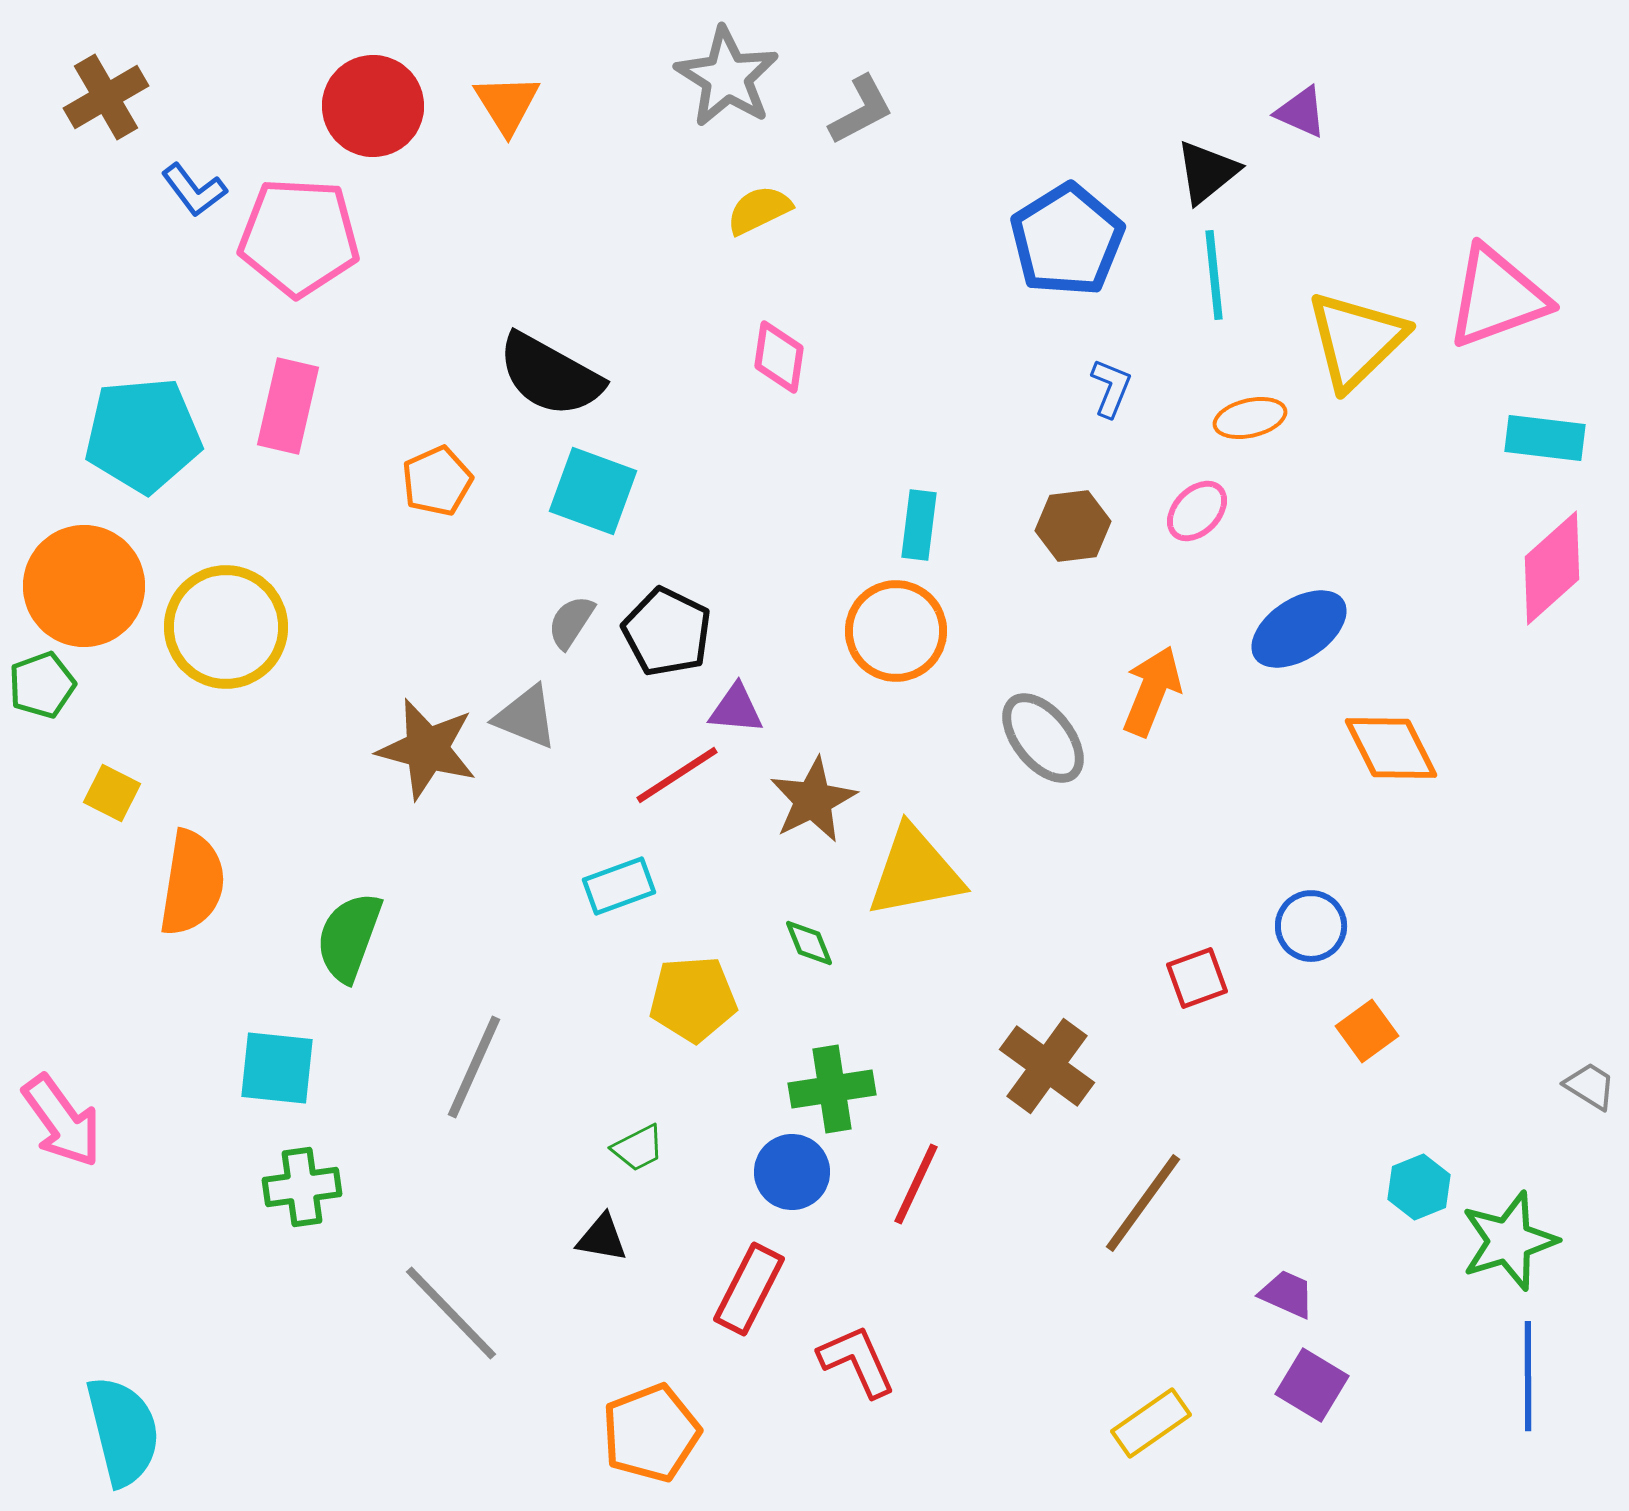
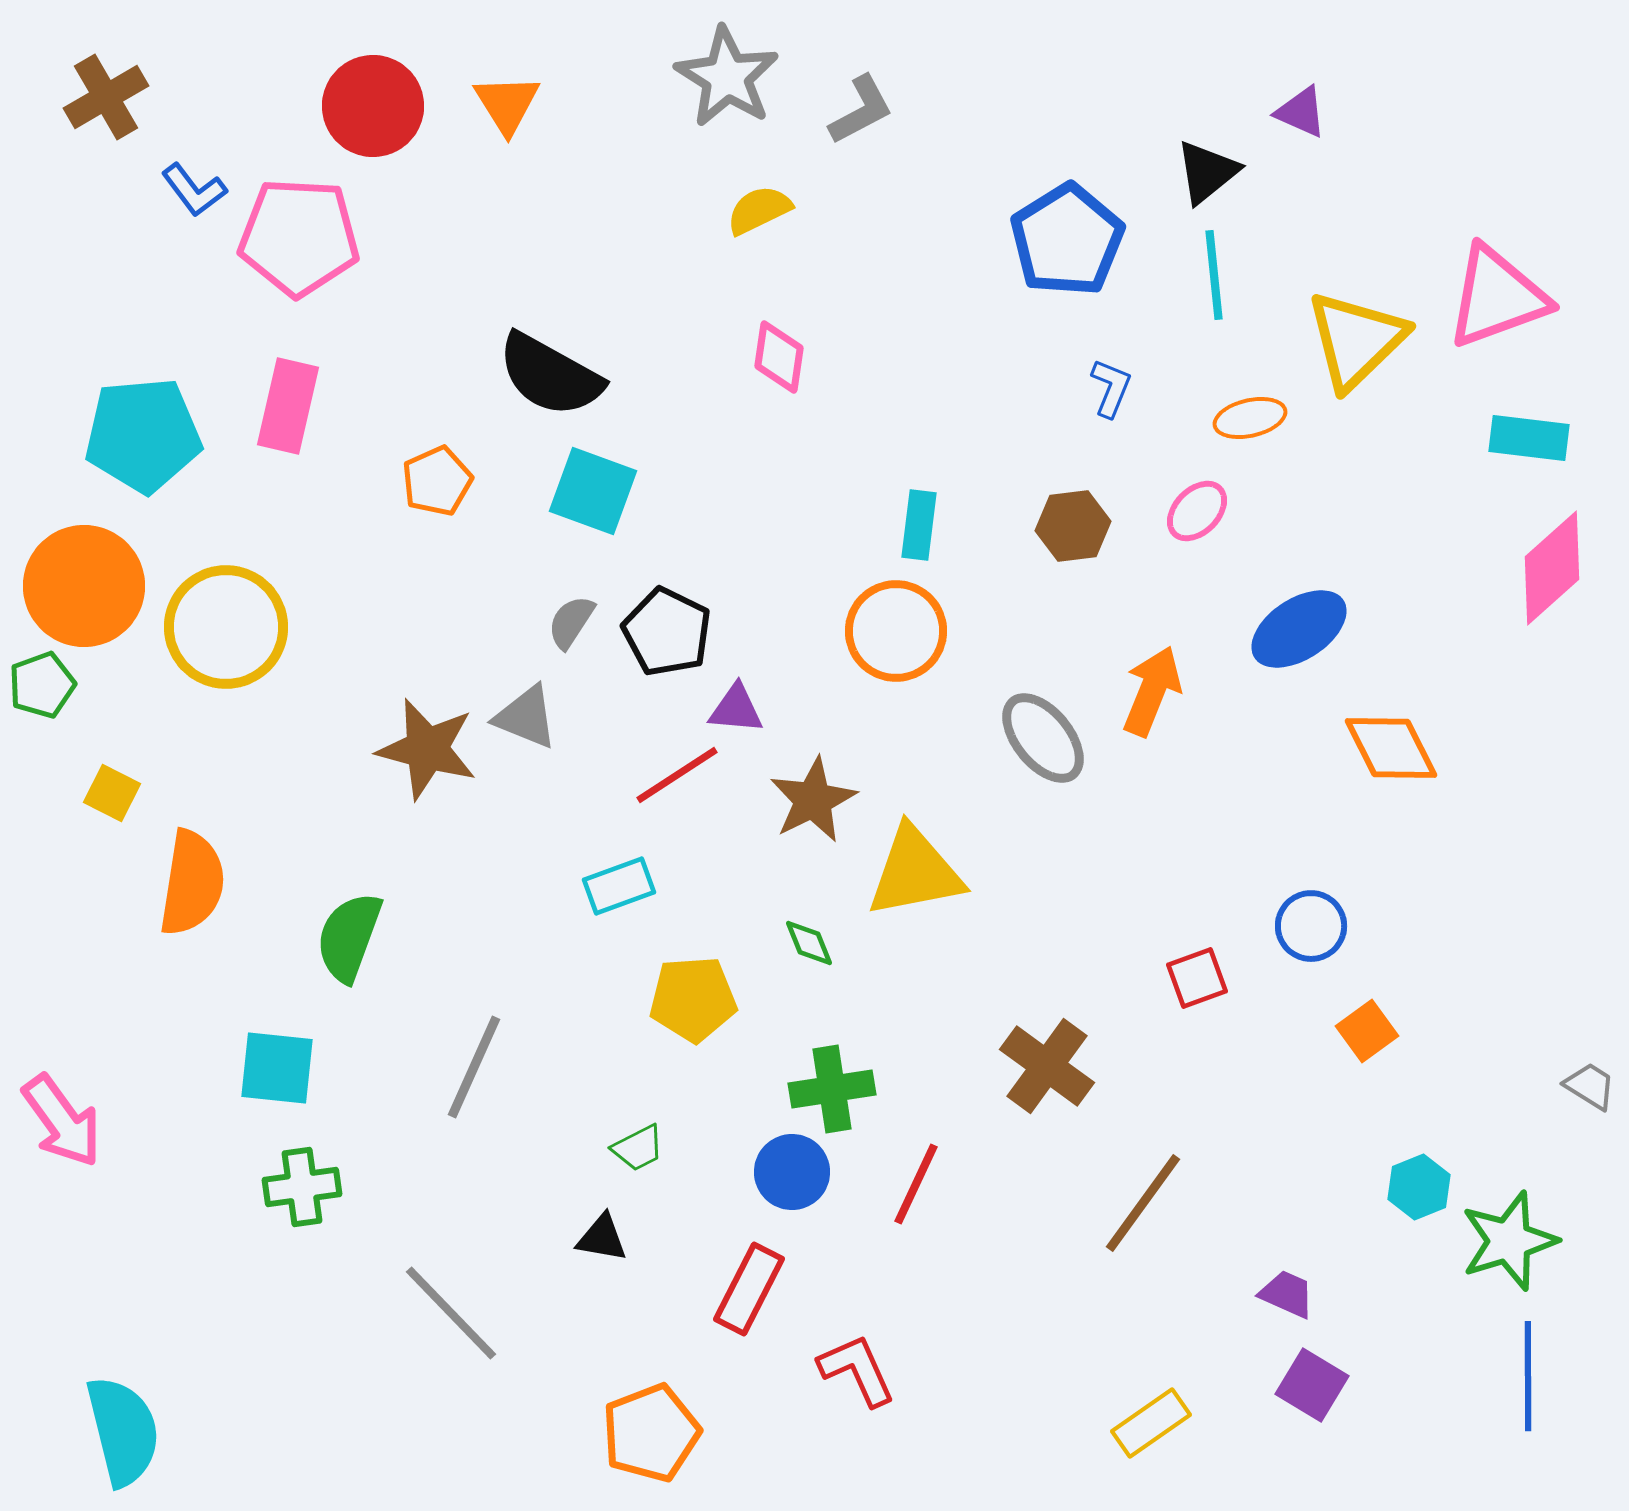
cyan rectangle at (1545, 438): moved 16 px left
red L-shape at (857, 1361): moved 9 px down
